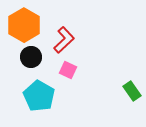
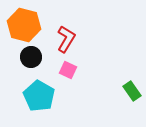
orange hexagon: rotated 16 degrees counterclockwise
red L-shape: moved 2 px right, 1 px up; rotated 16 degrees counterclockwise
